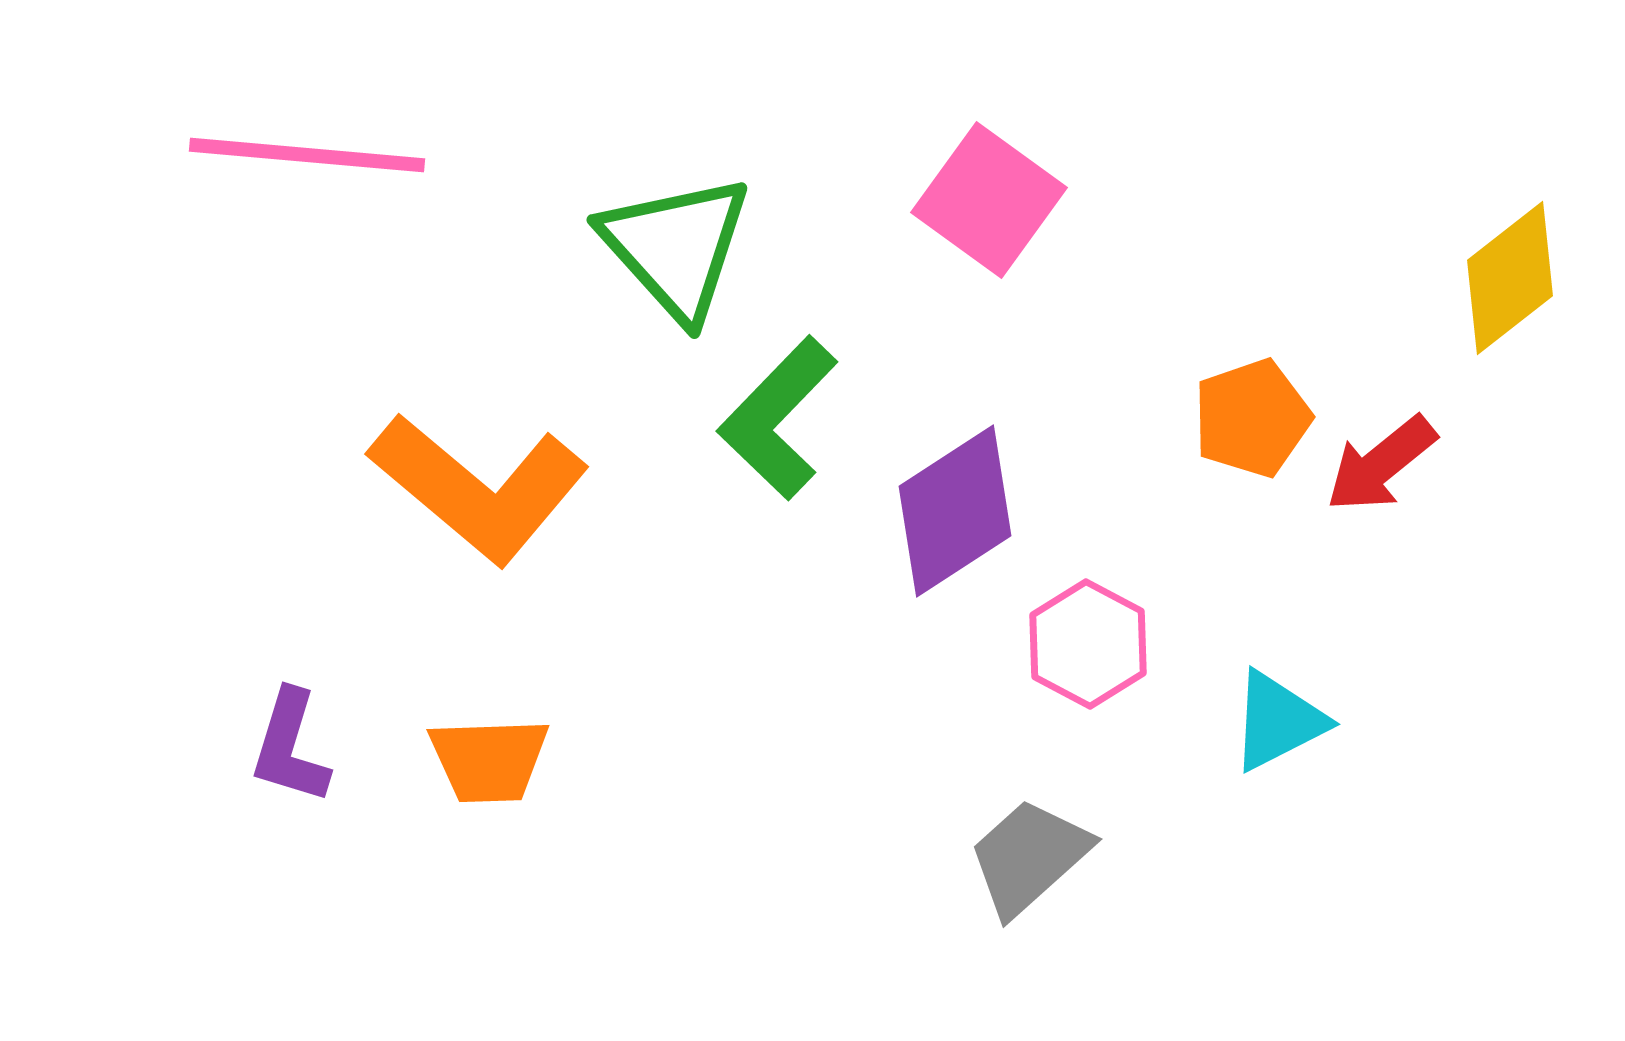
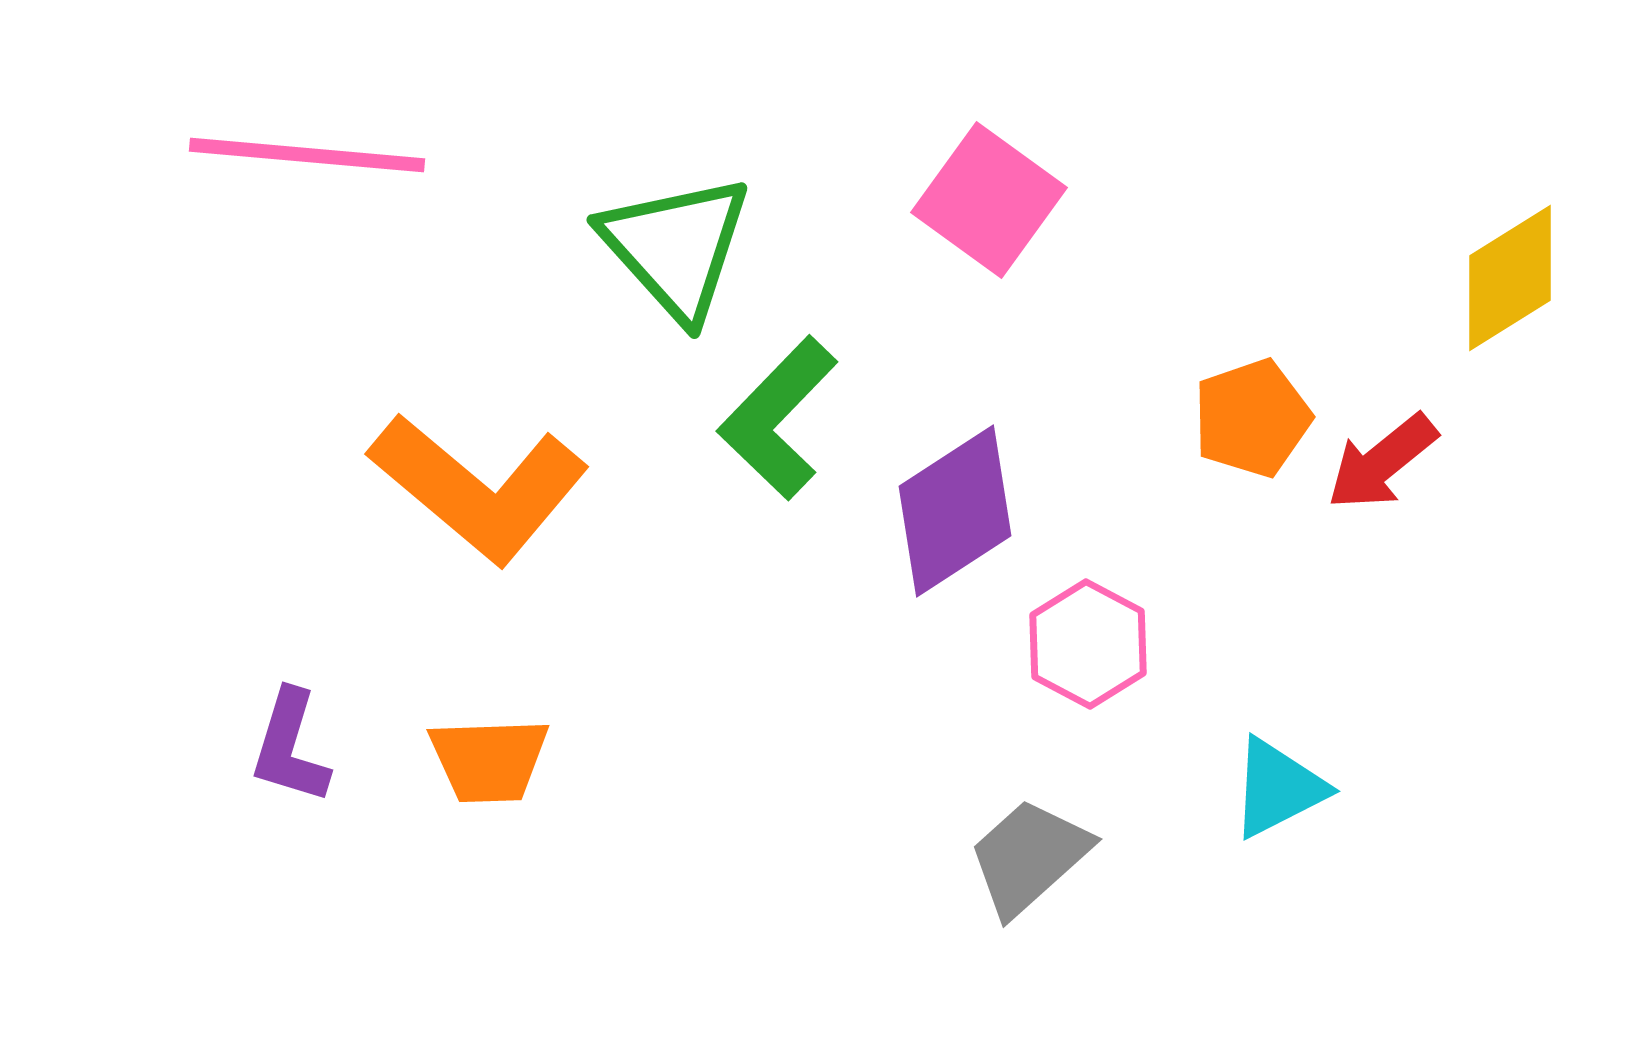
yellow diamond: rotated 6 degrees clockwise
red arrow: moved 1 px right, 2 px up
cyan triangle: moved 67 px down
